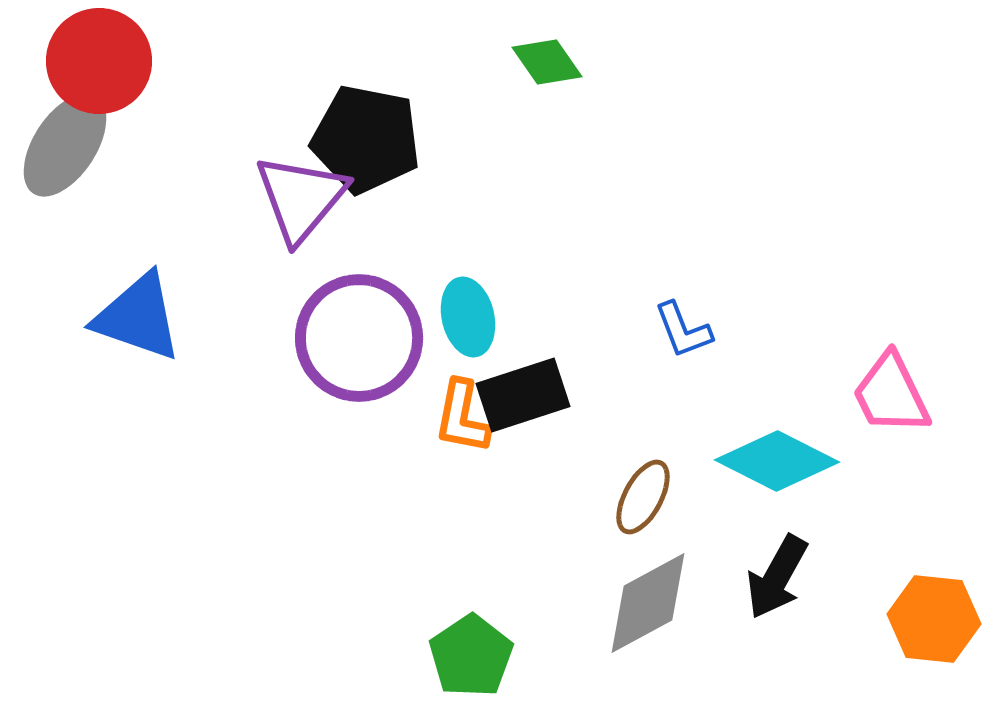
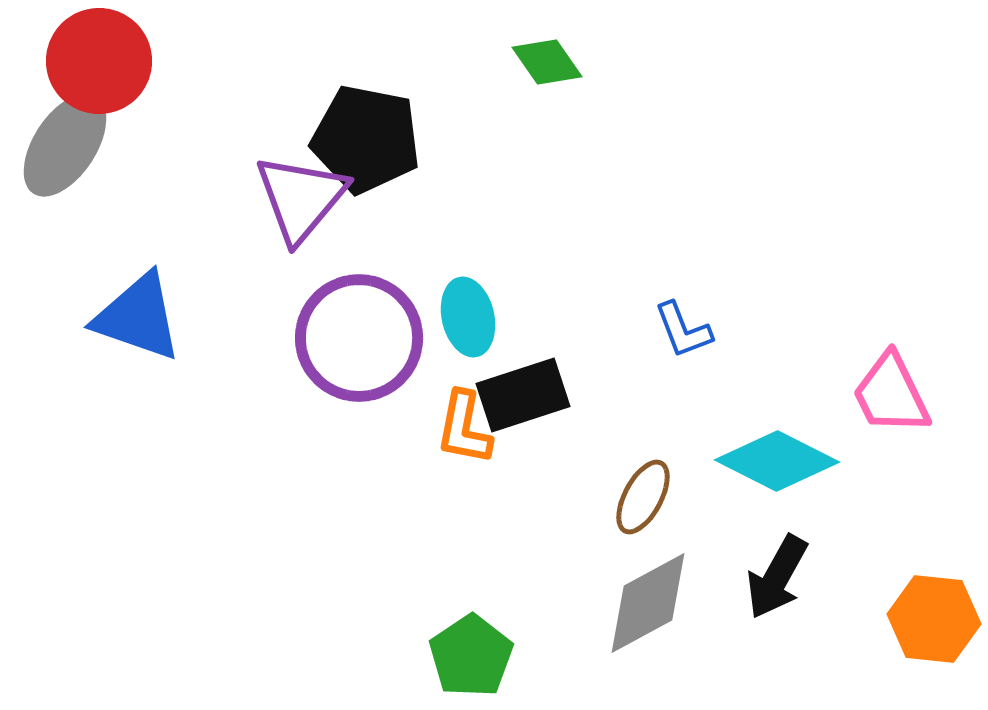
orange L-shape: moved 2 px right, 11 px down
